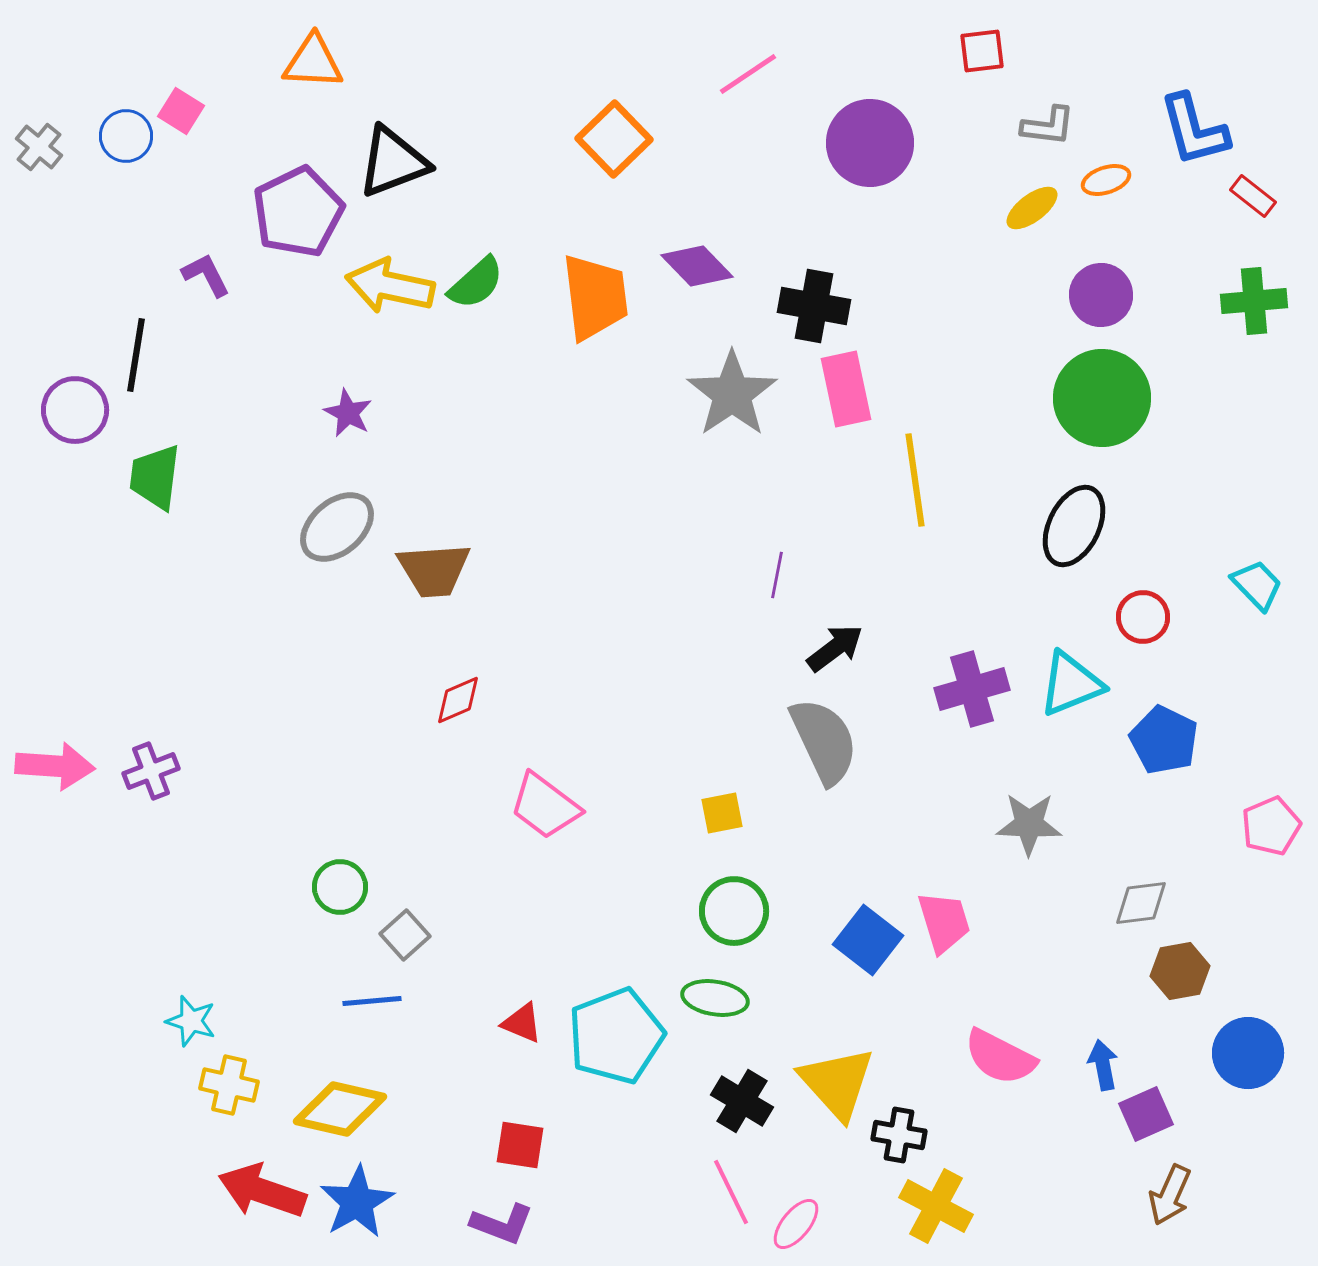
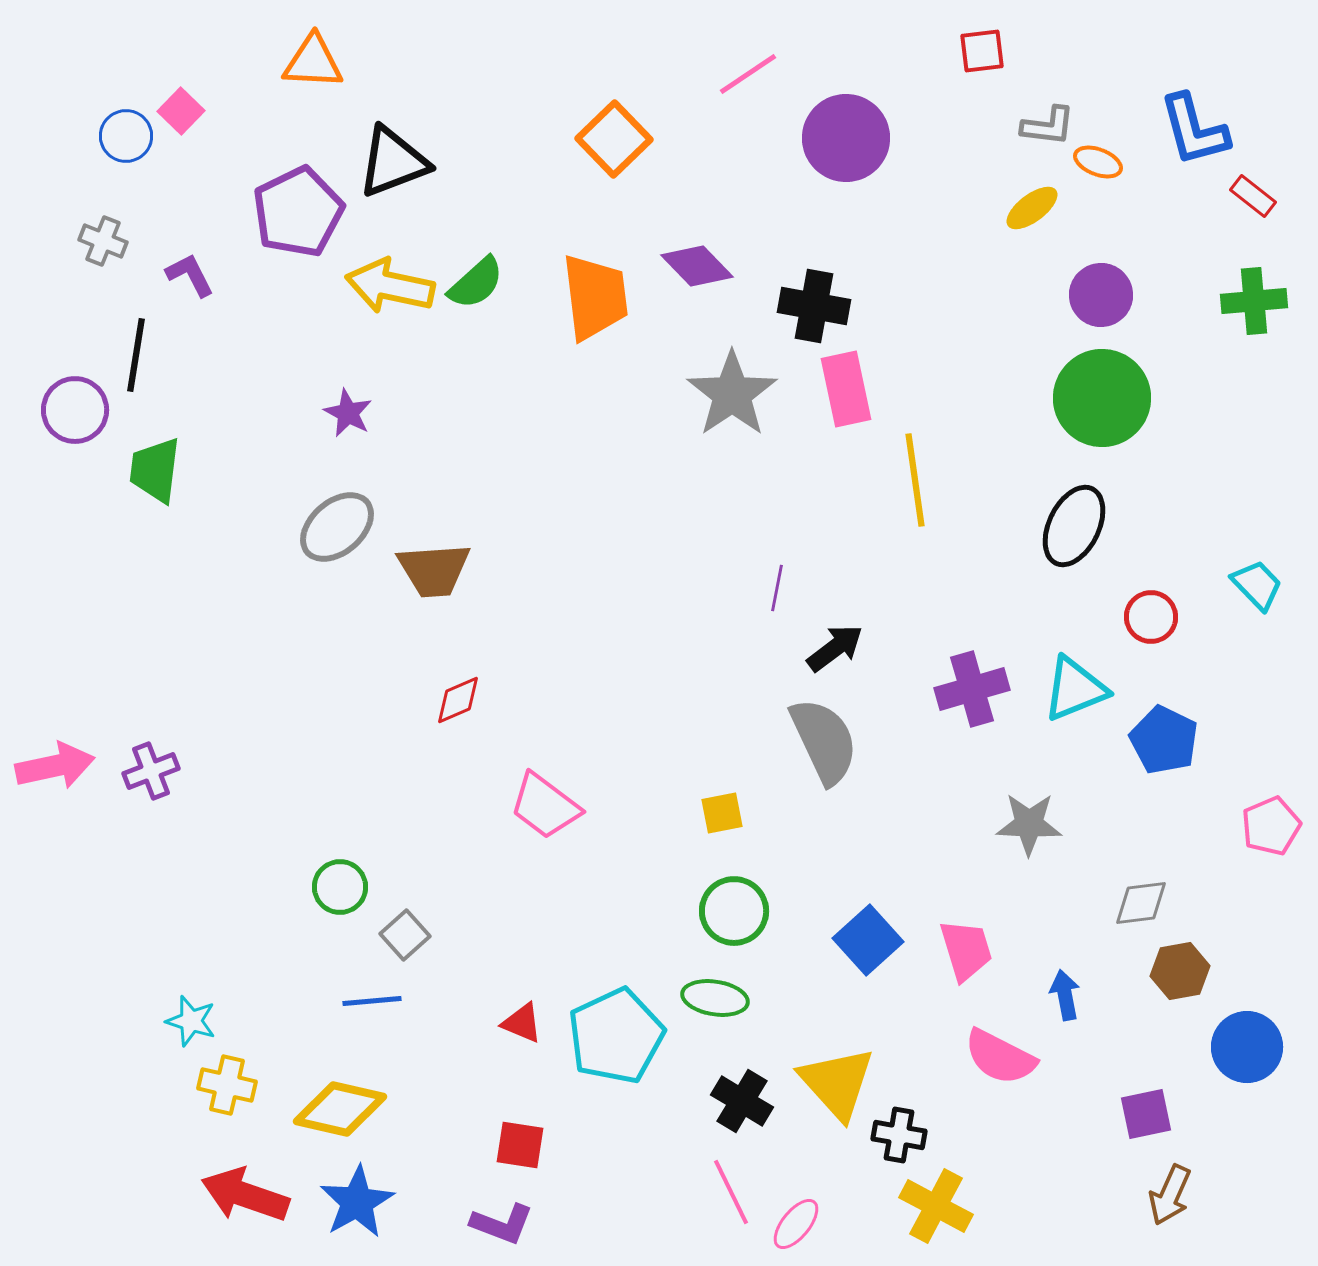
pink square at (181, 111): rotated 12 degrees clockwise
purple circle at (870, 143): moved 24 px left, 5 px up
gray cross at (39, 147): moved 64 px right, 94 px down; rotated 18 degrees counterclockwise
orange ellipse at (1106, 180): moved 8 px left, 18 px up; rotated 39 degrees clockwise
purple L-shape at (206, 275): moved 16 px left
green trapezoid at (155, 477): moved 7 px up
purple line at (777, 575): moved 13 px down
red circle at (1143, 617): moved 8 px right
cyan triangle at (1071, 684): moved 4 px right, 5 px down
pink arrow at (55, 766): rotated 16 degrees counterclockwise
pink trapezoid at (944, 922): moved 22 px right, 28 px down
blue square at (868, 940): rotated 10 degrees clockwise
cyan pentagon at (616, 1036): rotated 4 degrees counterclockwise
blue circle at (1248, 1053): moved 1 px left, 6 px up
blue arrow at (1103, 1065): moved 38 px left, 70 px up
yellow cross at (229, 1085): moved 2 px left
purple square at (1146, 1114): rotated 12 degrees clockwise
red arrow at (262, 1191): moved 17 px left, 4 px down
